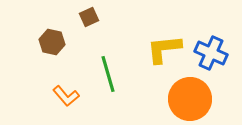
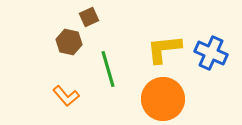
brown hexagon: moved 17 px right
green line: moved 5 px up
orange circle: moved 27 px left
